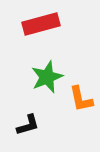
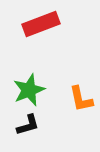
red rectangle: rotated 6 degrees counterclockwise
green star: moved 18 px left, 13 px down
